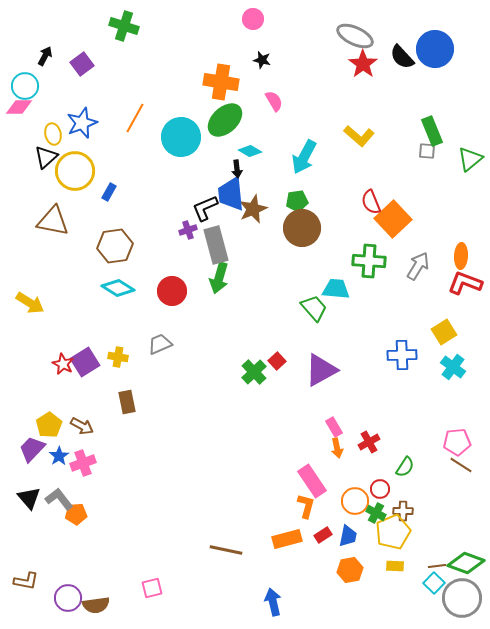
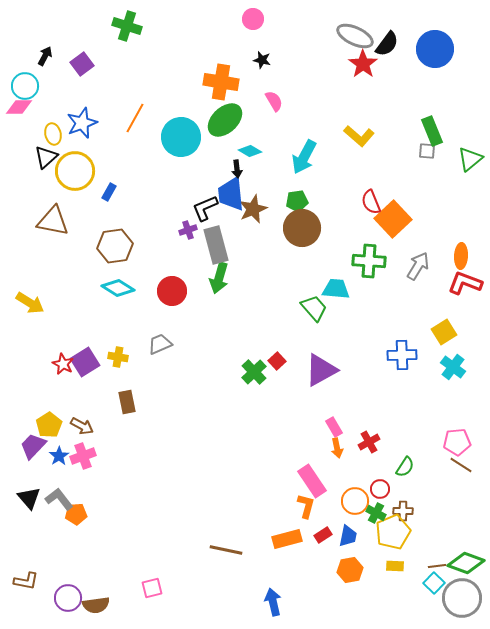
green cross at (124, 26): moved 3 px right
black semicircle at (402, 57): moved 15 px left, 13 px up; rotated 100 degrees counterclockwise
purple trapezoid at (32, 449): moved 1 px right, 3 px up
pink cross at (83, 463): moved 7 px up
